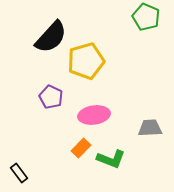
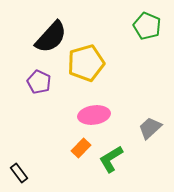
green pentagon: moved 1 px right, 9 px down
yellow pentagon: moved 2 px down
purple pentagon: moved 12 px left, 15 px up
gray trapezoid: rotated 40 degrees counterclockwise
green L-shape: rotated 128 degrees clockwise
